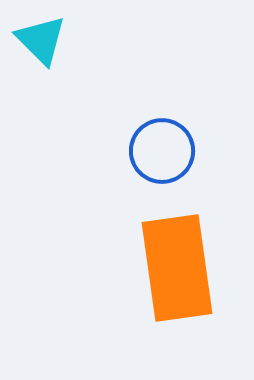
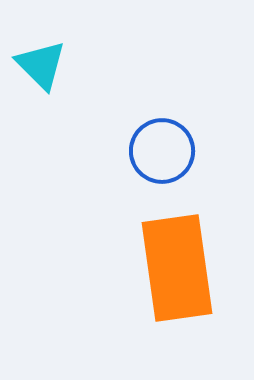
cyan triangle: moved 25 px down
